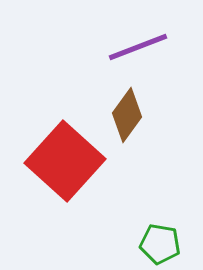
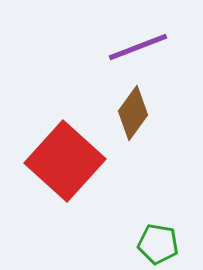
brown diamond: moved 6 px right, 2 px up
green pentagon: moved 2 px left
